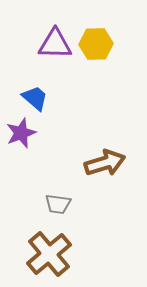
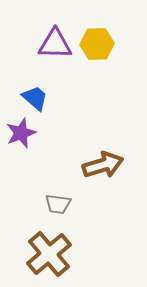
yellow hexagon: moved 1 px right
brown arrow: moved 2 px left, 2 px down
